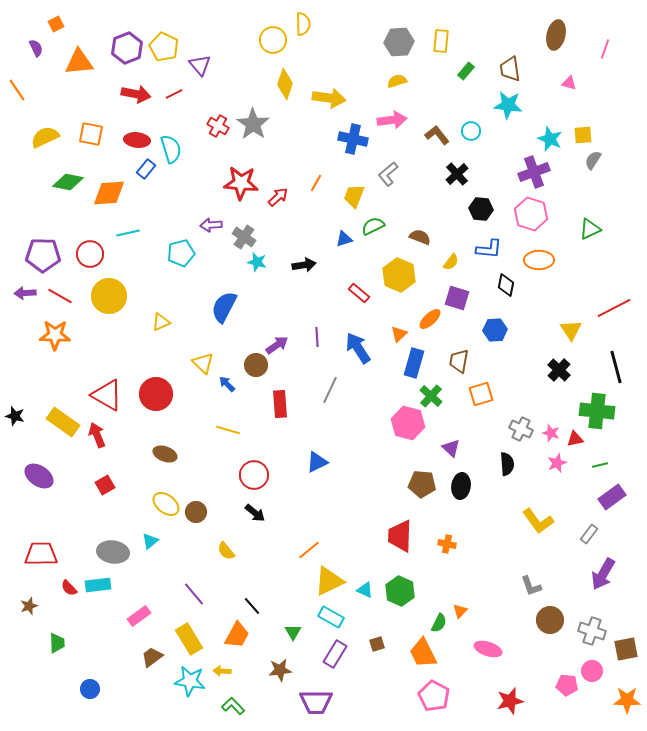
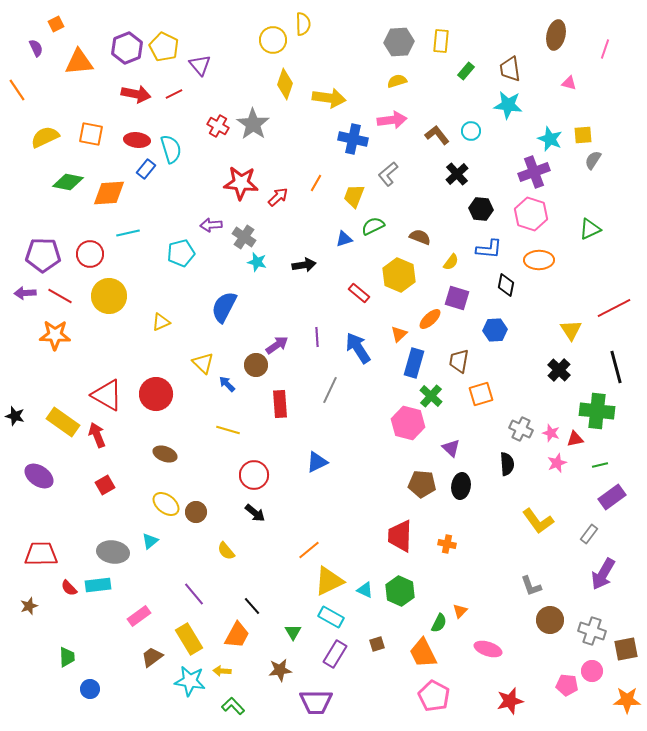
green trapezoid at (57, 643): moved 10 px right, 14 px down
